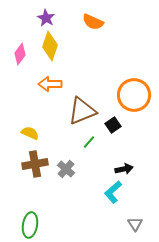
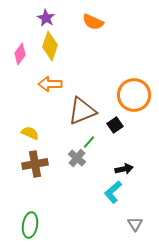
black square: moved 2 px right
gray cross: moved 11 px right, 11 px up
